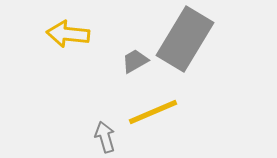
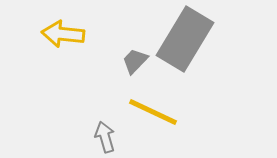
yellow arrow: moved 5 px left
gray trapezoid: rotated 16 degrees counterclockwise
yellow line: rotated 48 degrees clockwise
